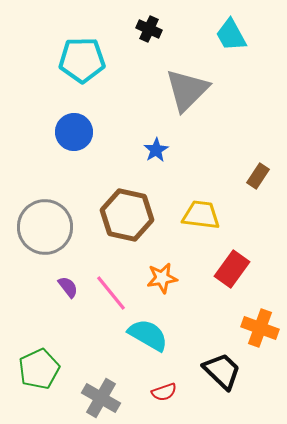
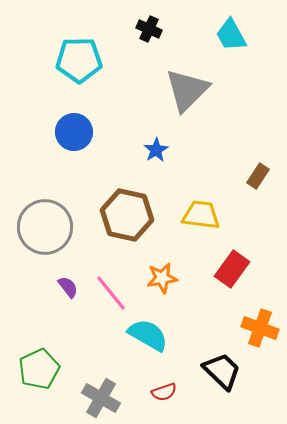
cyan pentagon: moved 3 px left
